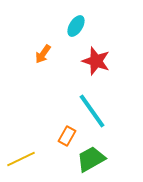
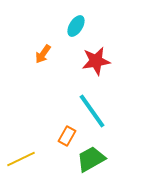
red star: rotated 28 degrees counterclockwise
